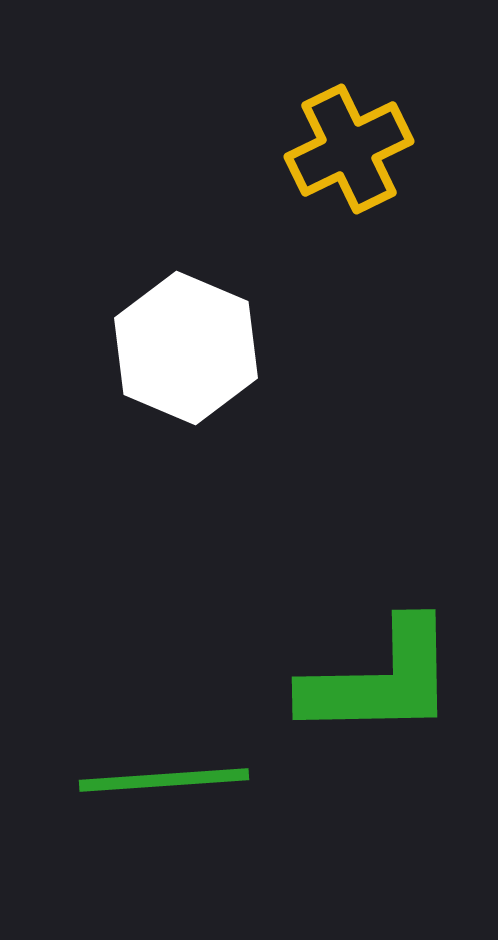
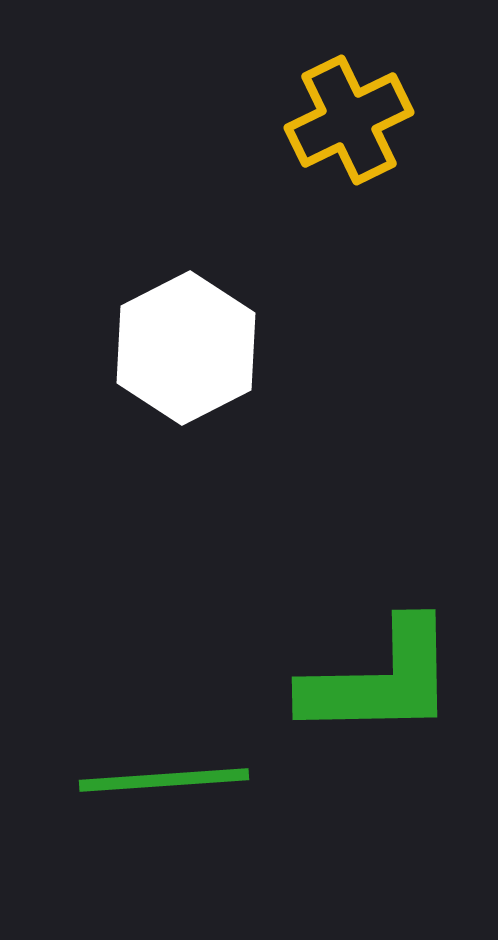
yellow cross: moved 29 px up
white hexagon: rotated 10 degrees clockwise
